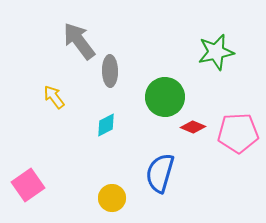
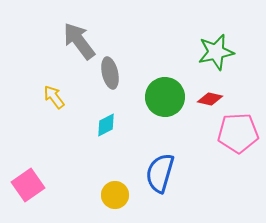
gray ellipse: moved 2 px down; rotated 12 degrees counterclockwise
red diamond: moved 17 px right, 28 px up; rotated 10 degrees counterclockwise
yellow circle: moved 3 px right, 3 px up
